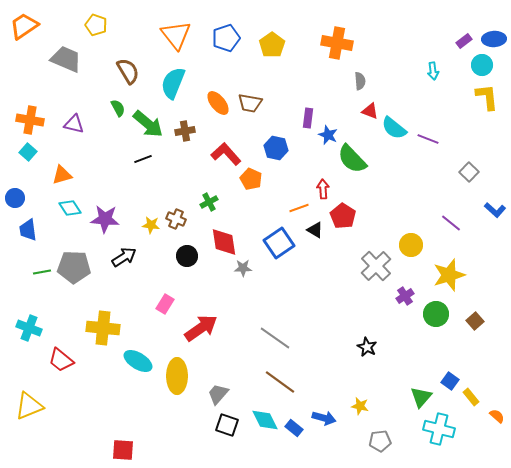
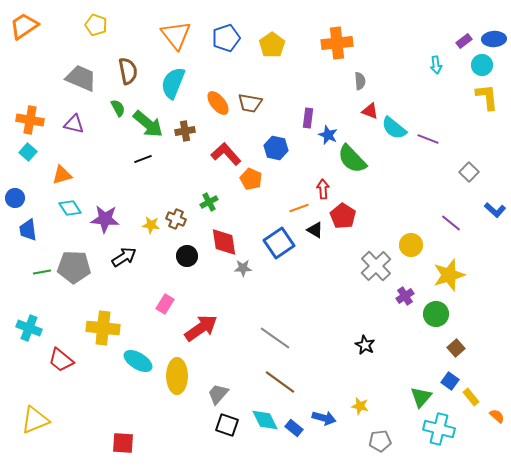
orange cross at (337, 43): rotated 16 degrees counterclockwise
gray trapezoid at (66, 59): moved 15 px right, 19 px down
brown semicircle at (128, 71): rotated 20 degrees clockwise
cyan arrow at (433, 71): moved 3 px right, 6 px up
brown square at (475, 321): moved 19 px left, 27 px down
black star at (367, 347): moved 2 px left, 2 px up
yellow triangle at (29, 406): moved 6 px right, 14 px down
red square at (123, 450): moved 7 px up
